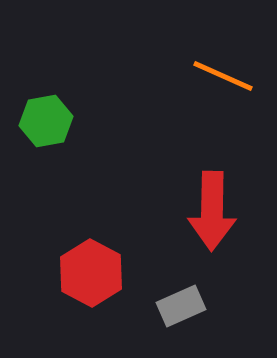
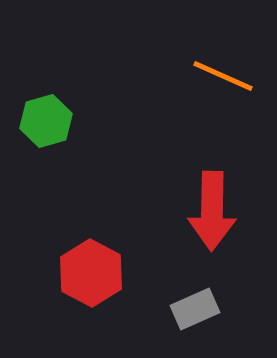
green hexagon: rotated 6 degrees counterclockwise
gray rectangle: moved 14 px right, 3 px down
